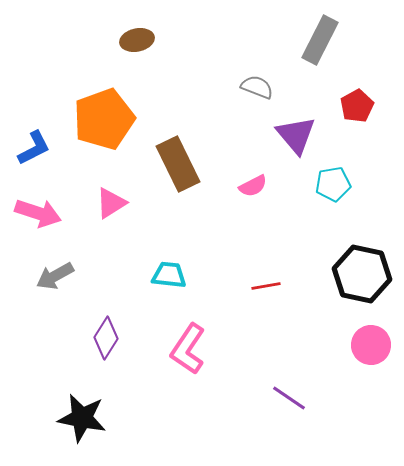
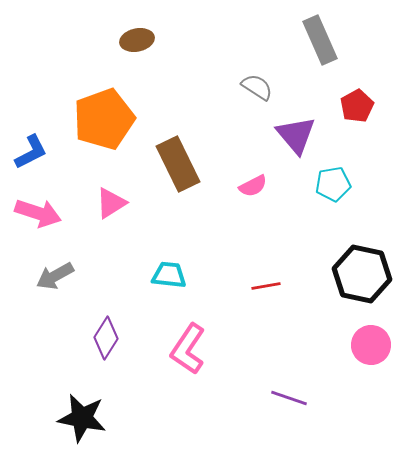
gray rectangle: rotated 51 degrees counterclockwise
gray semicircle: rotated 12 degrees clockwise
blue L-shape: moved 3 px left, 4 px down
purple line: rotated 15 degrees counterclockwise
